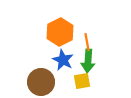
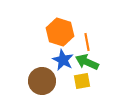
orange hexagon: rotated 16 degrees counterclockwise
green arrow: moved 1 px left, 1 px down; rotated 110 degrees clockwise
brown circle: moved 1 px right, 1 px up
